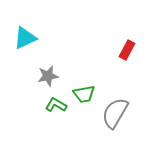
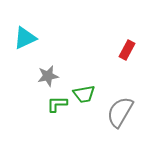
green L-shape: moved 1 px right, 1 px up; rotated 30 degrees counterclockwise
gray semicircle: moved 5 px right, 1 px up
